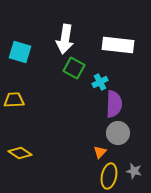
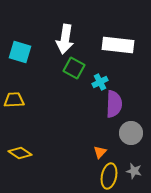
gray circle: moved 13 px right
